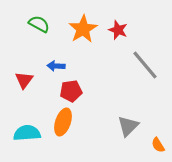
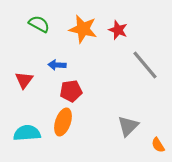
orange star: rotated 28 degrees counterclockwise
blue arrow: moved 1 px right, 1 px up
